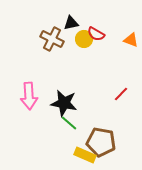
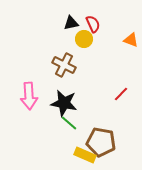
red semicircle: moved 3 px left, 10 px up; rotated 144 degrees counterclockwise
brown cross: moved 12 px right, 26 px down
